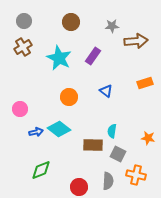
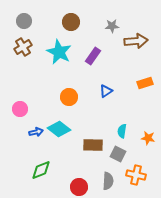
cyan star: moved 6 px up
blue triangle: rotated 48 degrees clockwise
cyan semicircle: moved 10 px right
